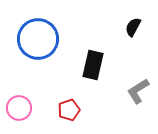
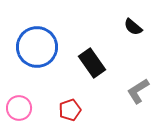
black semicircle: rotated 78 degrees counterclockwise
blue circle: moved 1 px left, 8 px down
black rectangle: moved 1 px left, 2 px up; rotated 48 degrees counterclockwise
red pentagon: moved 1 px right
